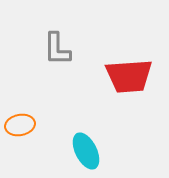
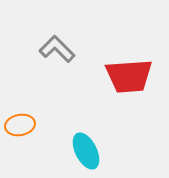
gray L-shape: rotated 135 degrees clockwise
